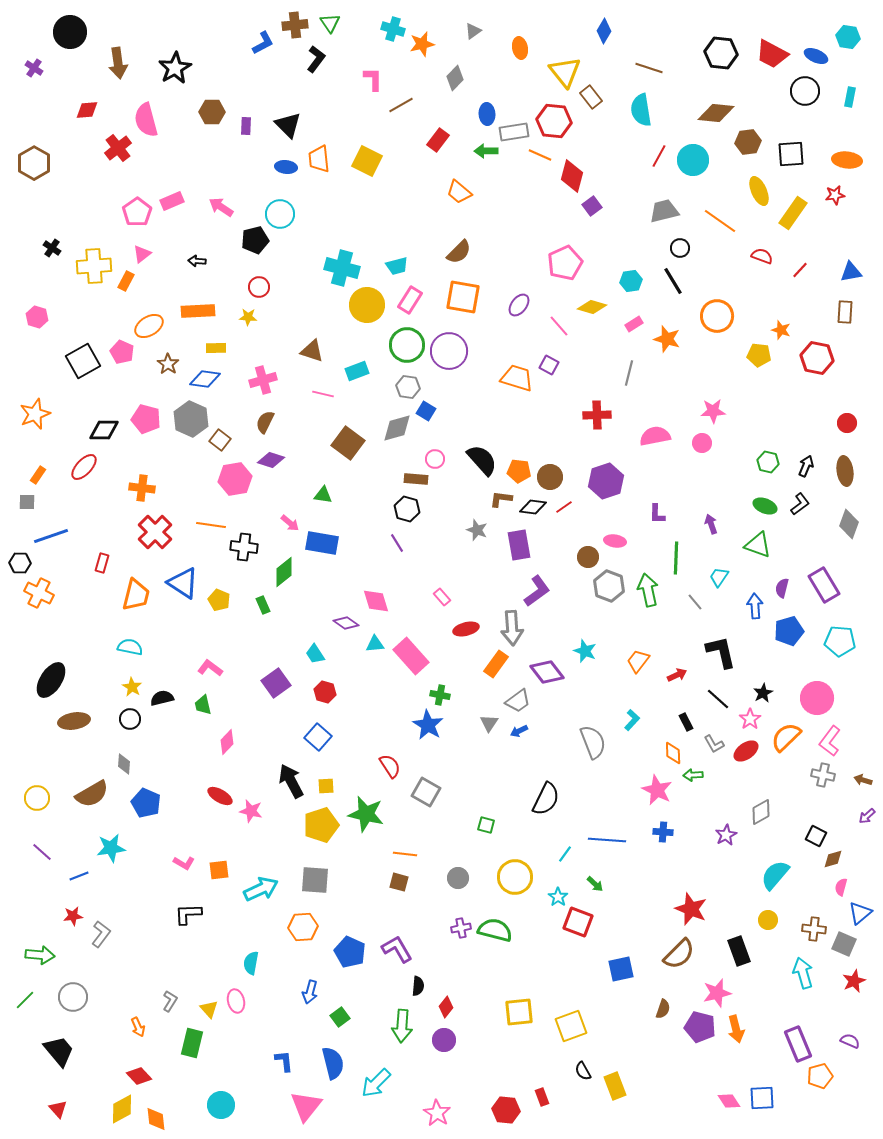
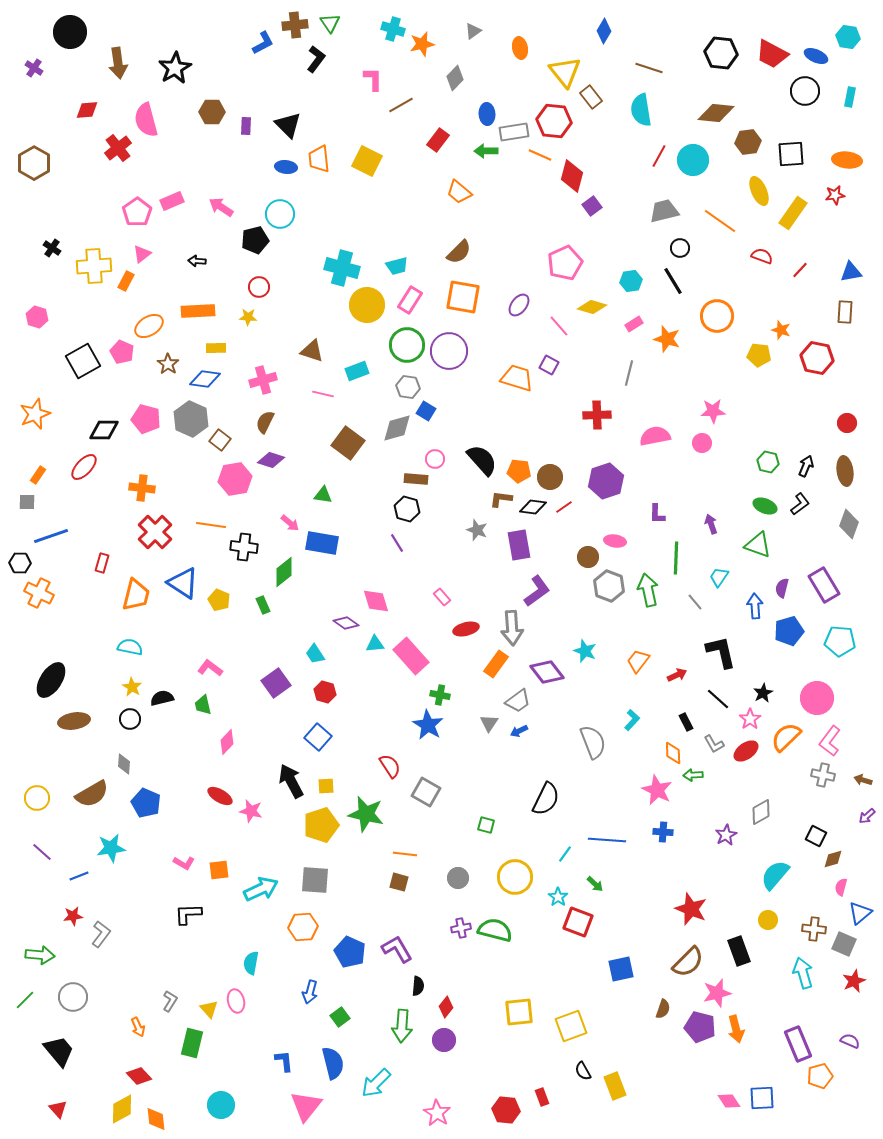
brown semicircle at (679, 954): moved 9 px right, 8 px down
